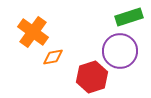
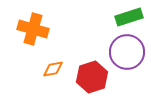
orange cross: moved 3 px up; rotated 20 degrees counterclockwise
purple circle: moved 7 px right, 1 px down
orange diamond: moved 12 px down
